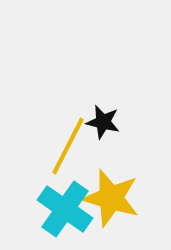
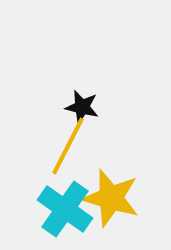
black star: moved 21 px left, 15 px up
